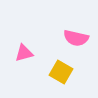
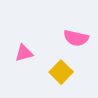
yellow square: rotated 15 degrees clockwise
